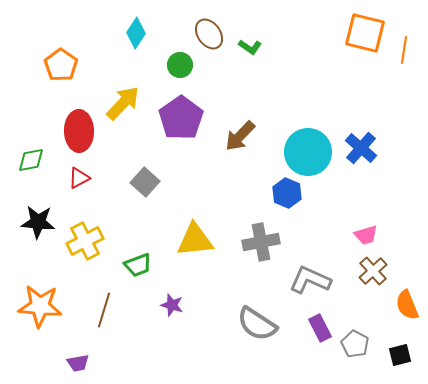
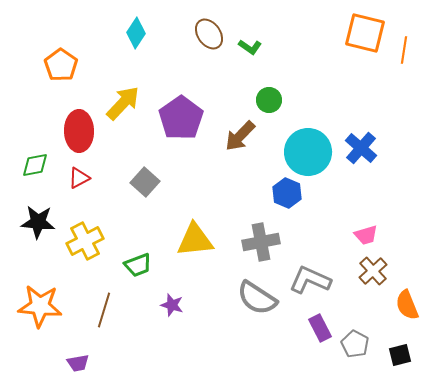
green circle: moved 89 px right, 35 px down
green diamond: moved 4 px right, 5 px down
gray semicircle: moved 26 px up
